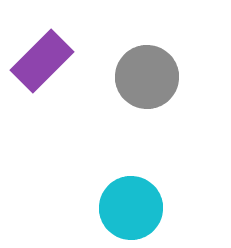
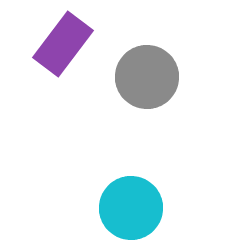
purple rectangle: moved 21 px right, 17 px up; rotated 8 degrees counterclockwise
